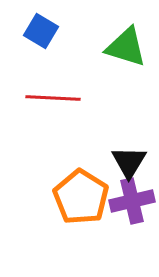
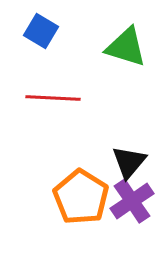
black triangle: rotated 9 degrees clockwise
purple cross: rotated 21 degrees counterclockwise
